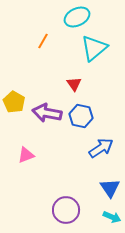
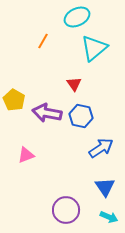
yellow pentagon: moved 2 px up
blue triangle: moved 5 px left, 1 px up
cyan arrow: moved 3 px left
